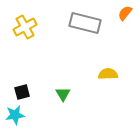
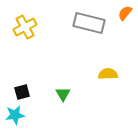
gray rectangle: moved 4 px right
